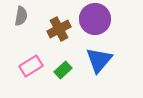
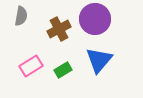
green rectangle: rotated 12 degrees clockwise
